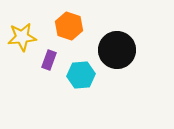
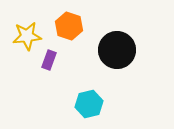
yellow star: moved 5 px right, 1 px up
cyan hexagon: moved 8 px right, 29 px down; rotated 8 degrees counterclockwise
